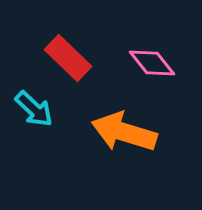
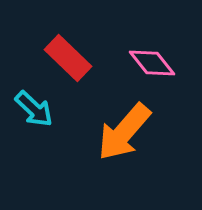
orange arrow: rotated 66 degrees counterclockwise
